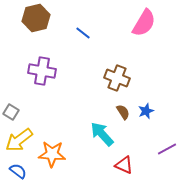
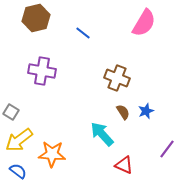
purple line: rotated 24 degrees counterclockwise
